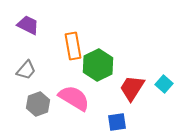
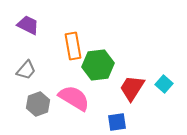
green hexagon: rotated 20 degrees clockwise
